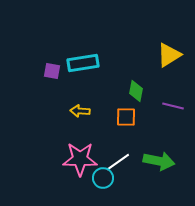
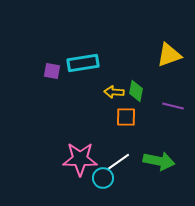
yellow triangle: rotated 12 degrees clockwise
yellow arrow: moved 34 px right, 19 px up
